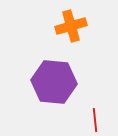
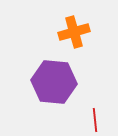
orange cross: moved 3 px right, 6 px down
